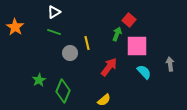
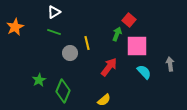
orange star: rotated 12 degrees clockwise
